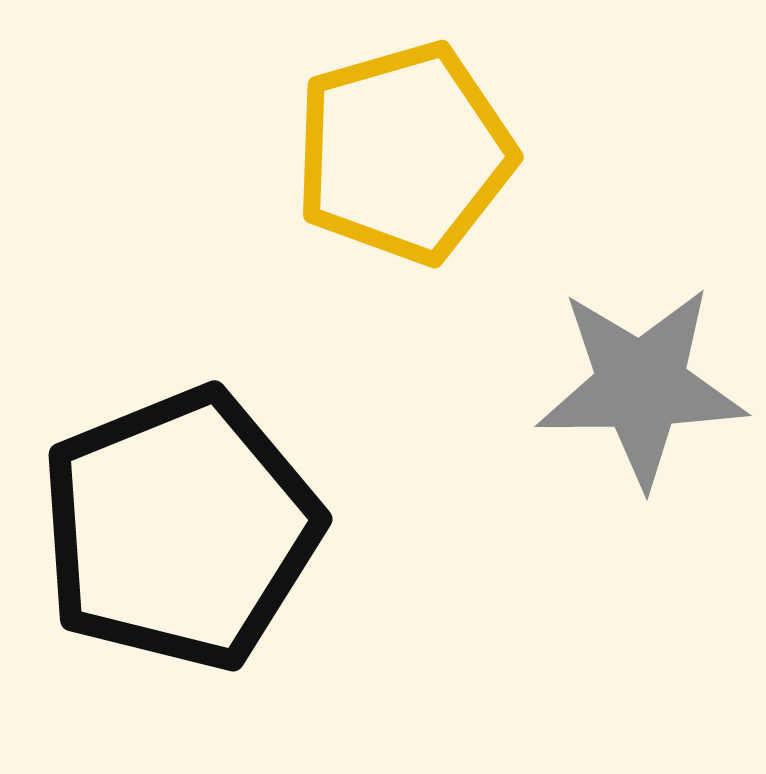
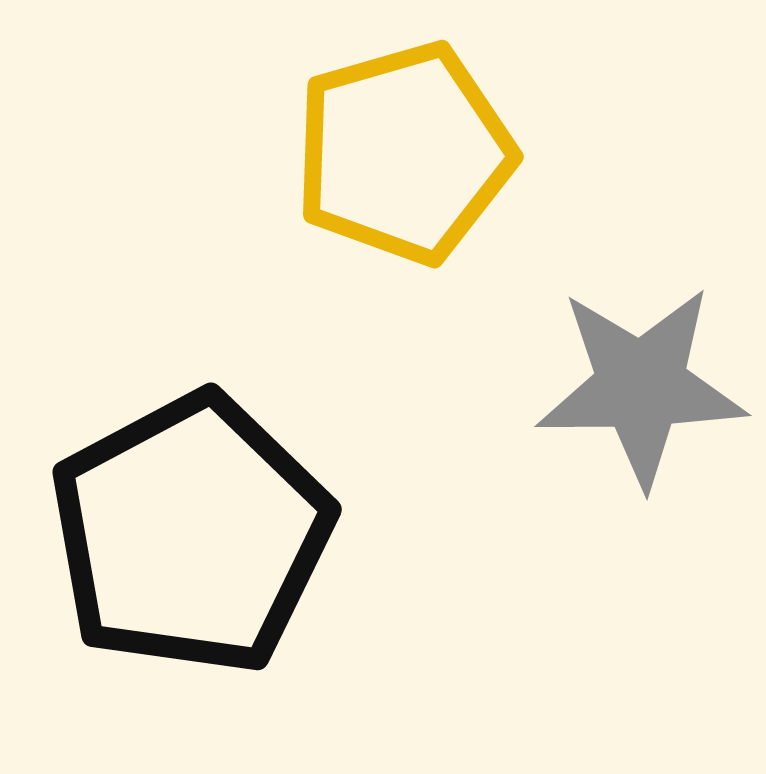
black pentagon: moved 11 px right, 5 px down; rotated 6 degrees counterclockwise
